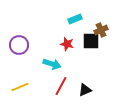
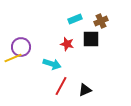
brown cross: moved 9 px up
black square: moved 2 px up
purple circle: moved 2 px right, 2 px down
yellow line: moved 7 px left, 29 px up
